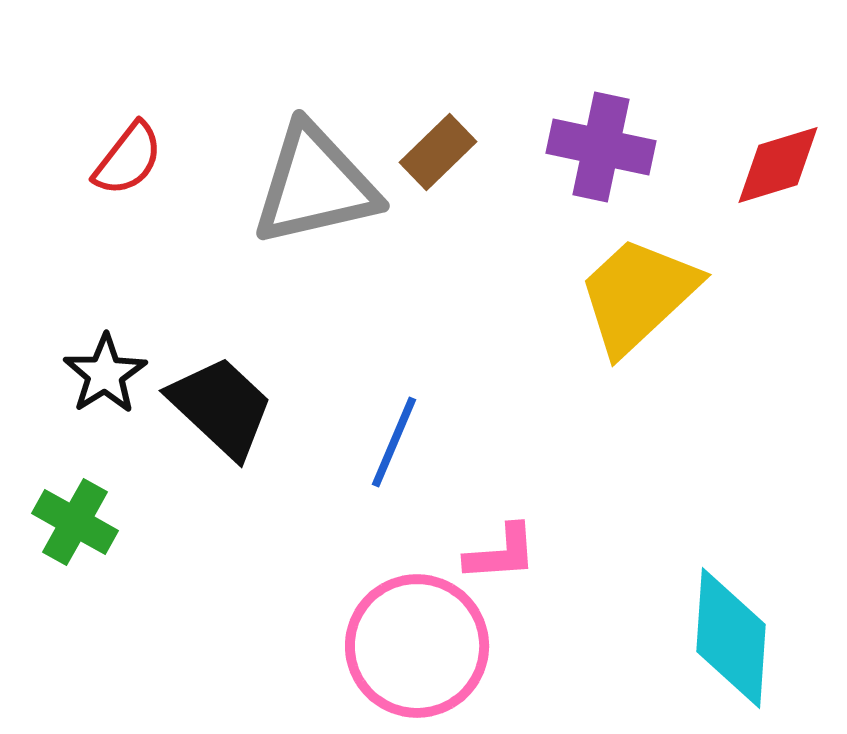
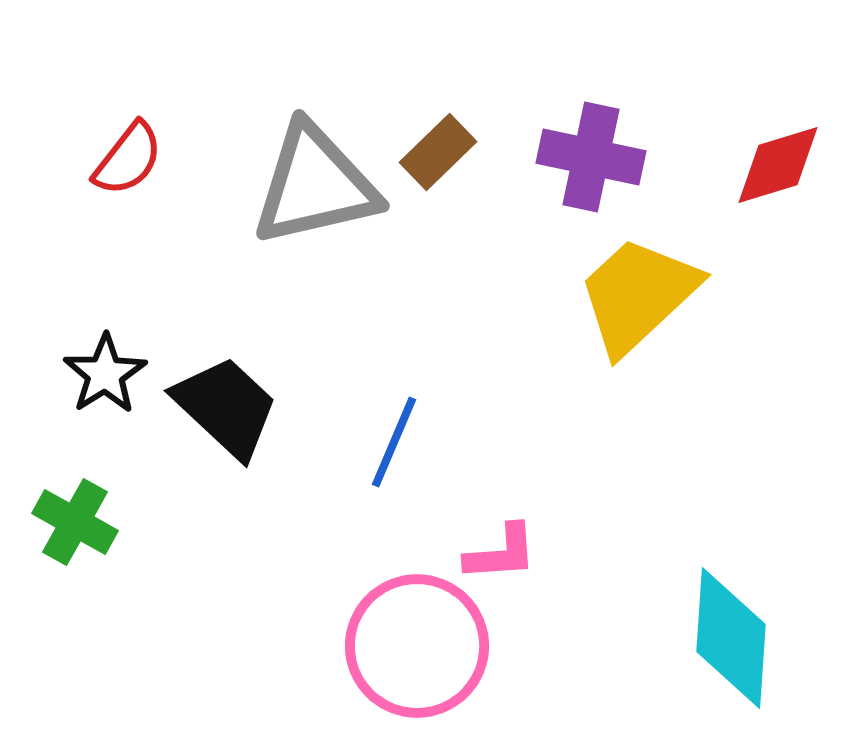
purple cross: moved 10 px left, 10 px down
black trapezoid: moved 5 px right
